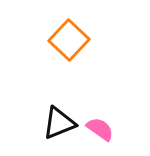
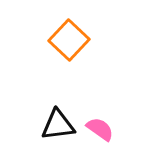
black triangle: moved 1 px left, 2 px down; rotated 15 degrees clockwise
